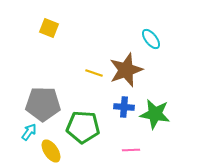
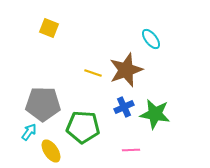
yellow line: moved 1 px left
blue cross: rotated 30 degrees counterclockwise
